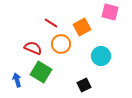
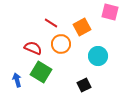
cyan circle: moved 3 px left
